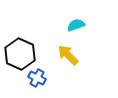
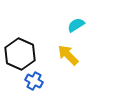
cyan semicircle: rotated 12 degrees counterclockwise
blue cross: moved 3 px left, 3 px down
